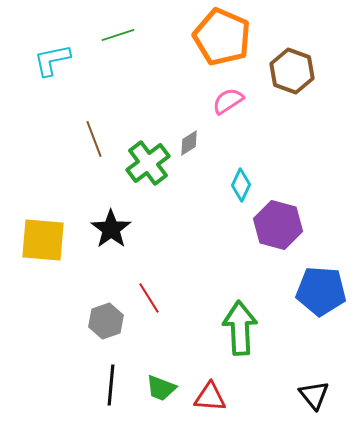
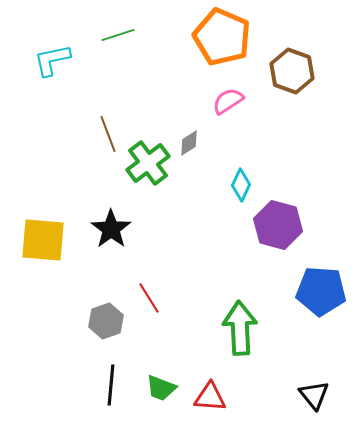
brown line: moved 14 px right, 5 px up
